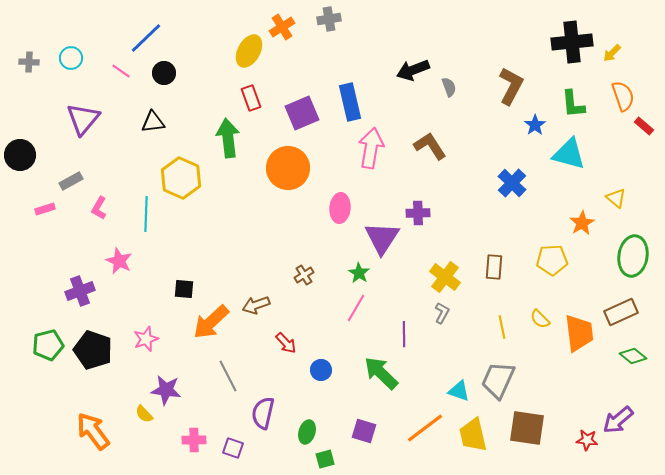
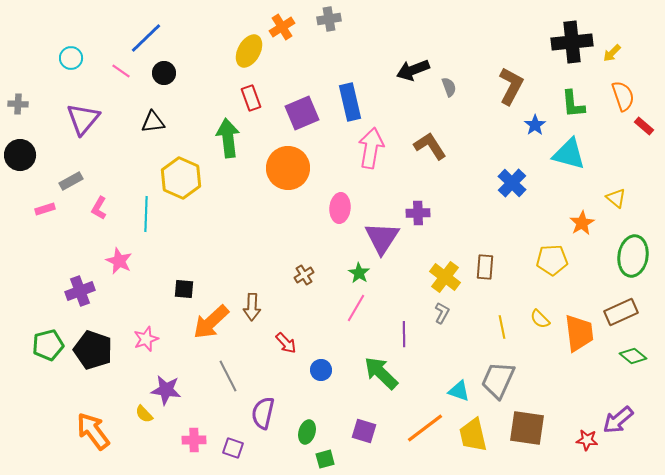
gray cross at (29, 62): moved 11 px left, 42 px down
brown rectangle at (494, 267): moved 9 px left
brown arrow at (256, 305): moved 4 px left, 2 px down; rotated 68 degrees counterclockwise
